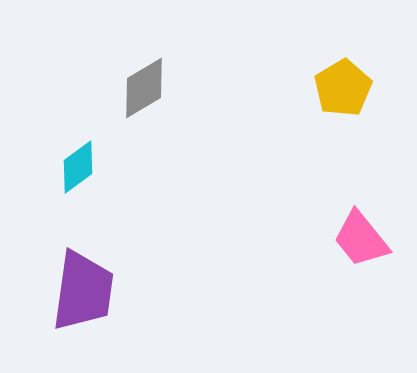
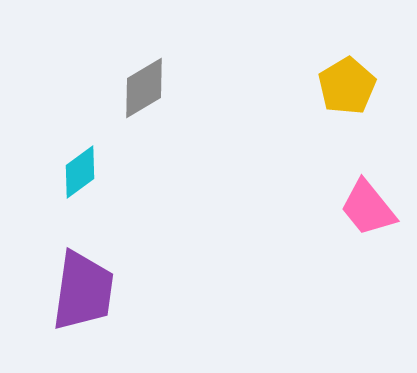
yellow pentagon: moved 4 px right, 2 px up
cyan diamond: moved 2 px right, 5 px down
pink trapezoid: moved 7 px right, 31 px up
